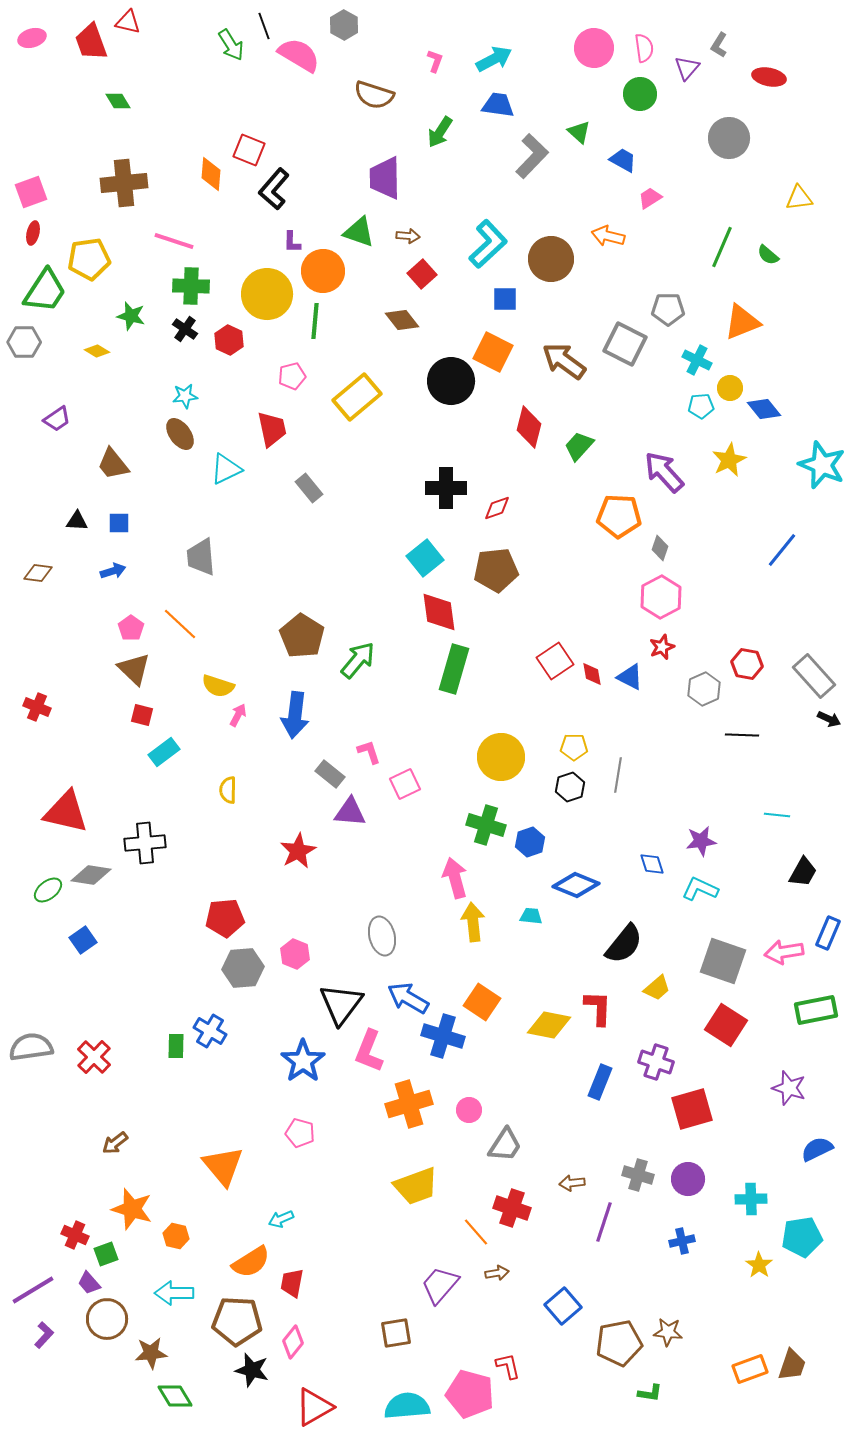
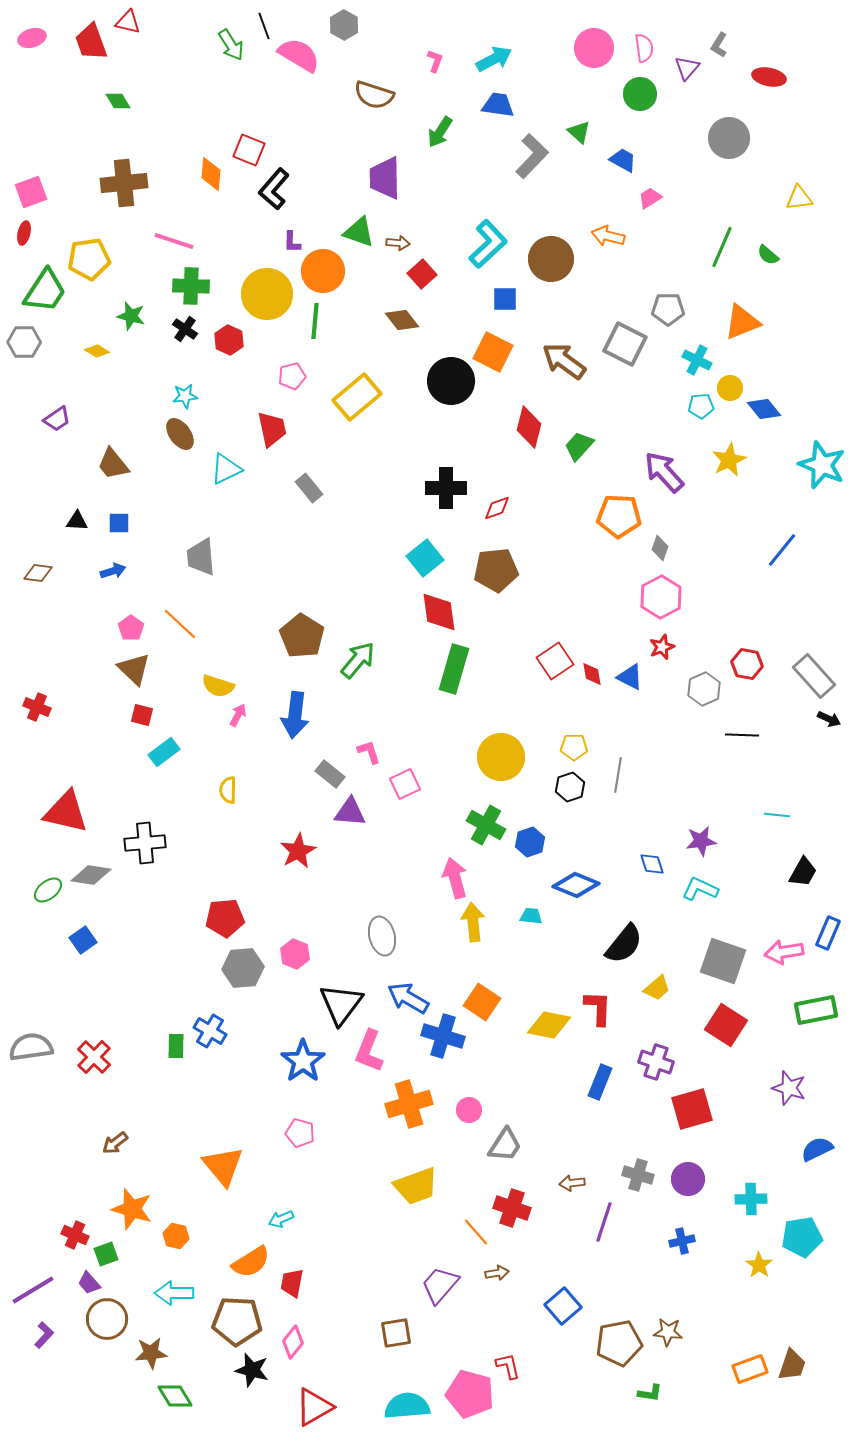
red ellipse at (33, 233): moved 9 px left
brown arrow at (408, 236): moved 10 px left, 7 px down
green cross at (486, 825): rotated 12 degrees clockwise
